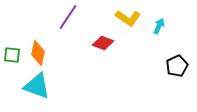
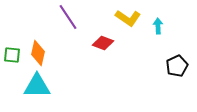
purple line: rotated 68 degrees counterclockwise
cyan arrow: moved 1 px left; rotated 28 degrees counterclockwise
cyan triangle: rotated 20 degrees counterclockwise
